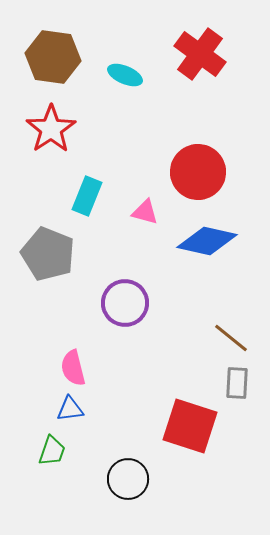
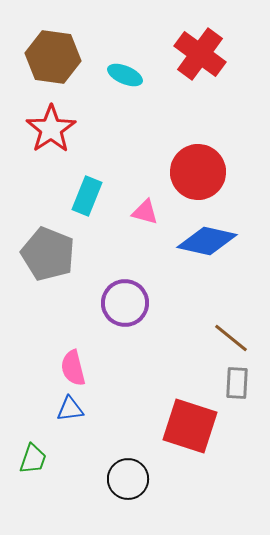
green trapezoid: moved 19 px left, 8 px down
